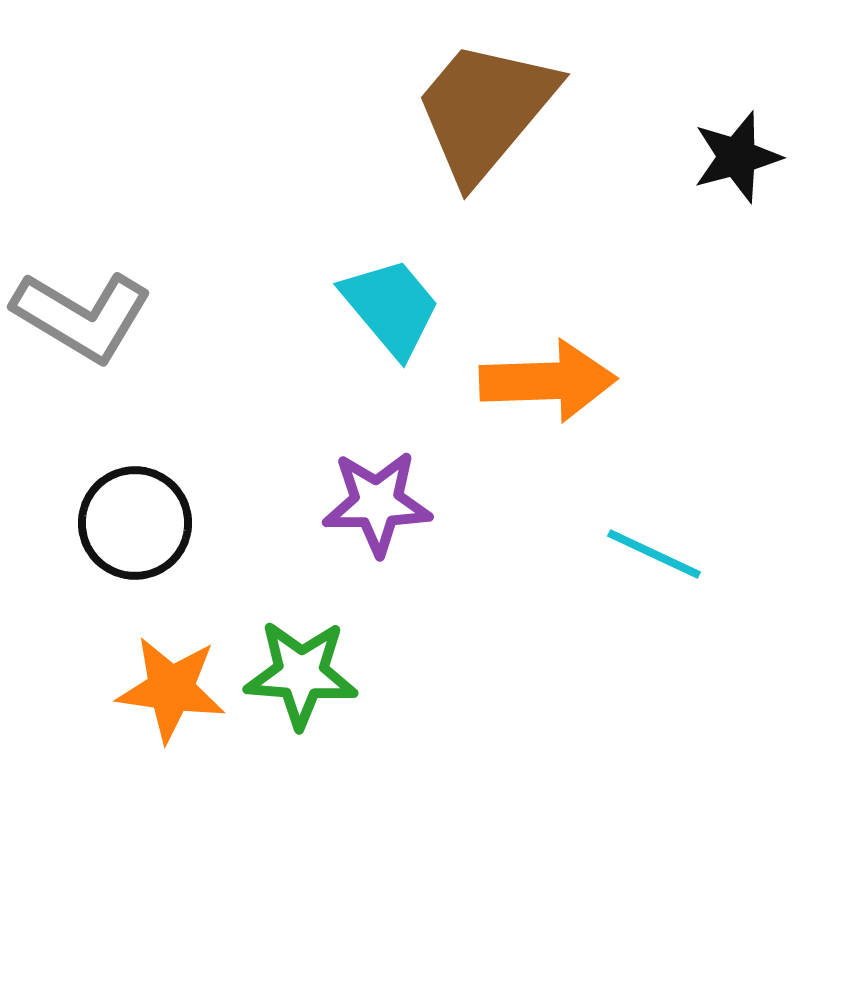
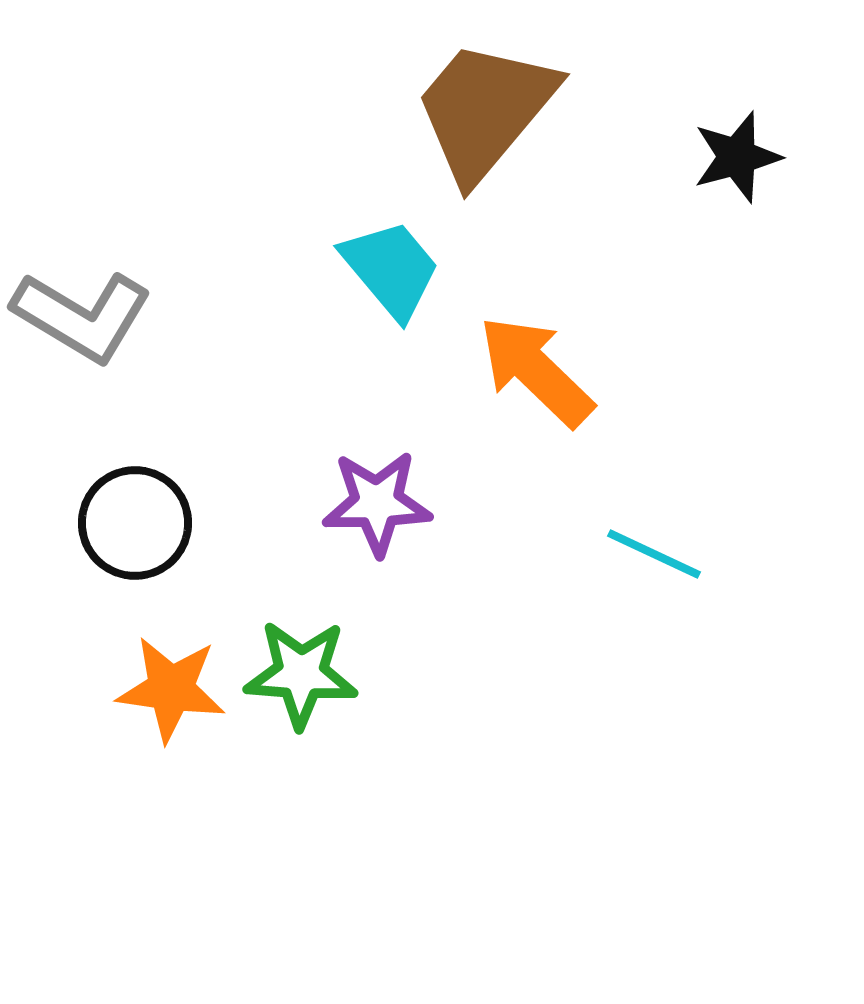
cyan trapezoid: moved 38 px up
orange arrow: moved 12 px left, 10 px up; rotated 134 degrees counterclockwise
